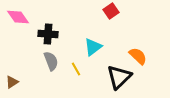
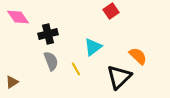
black cross: rotated 18 degrees counterclockwise
